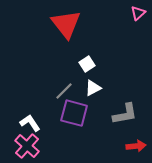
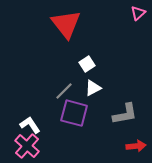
white L-shape: moved 2 px down
